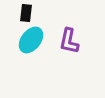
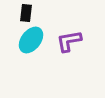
purple L-shape: rotated 68 degrees clockwise
